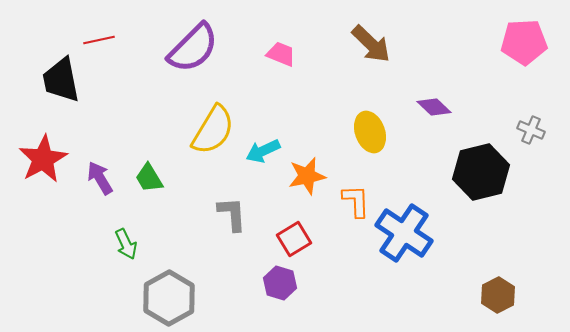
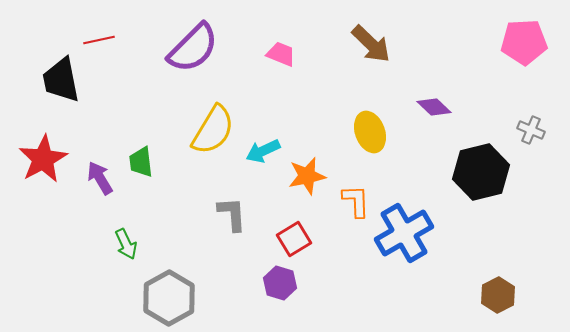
green trapezoid: moved 8 px left, 16 px up; rotated 24 degrees clockwise
blue cross: rotated 26 degrees clockwise
